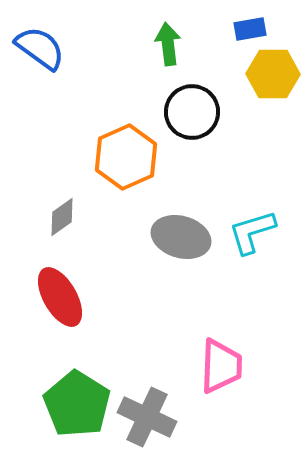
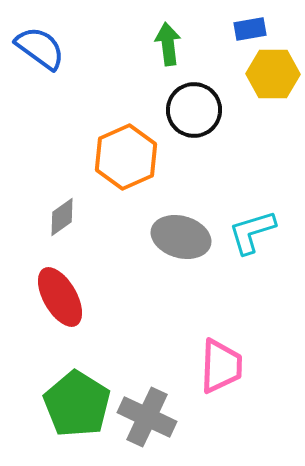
black circle: moved 2 px right, 2 px up
